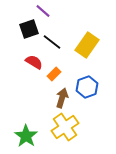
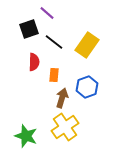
purple line: moved 4 px right, 2 px down
black line: moved 2 px right
red semicircle: rotated 60 degrees clockwise
orange rectangle: moved 1 px down; rotated 40 degrees counterclockwise
green star: rotated 15 degrees counterclockwise
